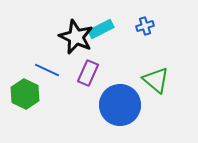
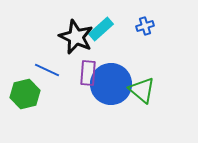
cyan rectangle: rotated 15 degrees counterclockwise
purple rectangle: rotated 20 degrees counterclockwise
green triangle: moved 14 px left, 10 px down
green hexagon: rotated 20 degrees clockwise
blue circle: moved 9 px left, 21 px up
